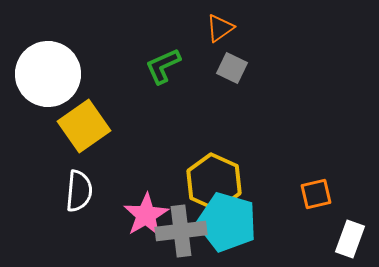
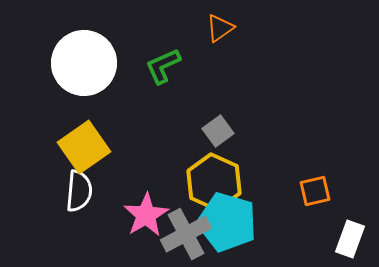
gray square: moved 14 px left, 63 px down; rotated 28 degrees clockwise
white circle: moved 36 px right, 11 px up
yellow square: moved 21 px down
orange square: moved 1 px left, 3 px up
gray cross: moved 5 px right, 3 px down; rotated 21 degrees counterclockwise
